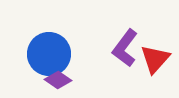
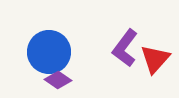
blue circle: moved 2 px up
